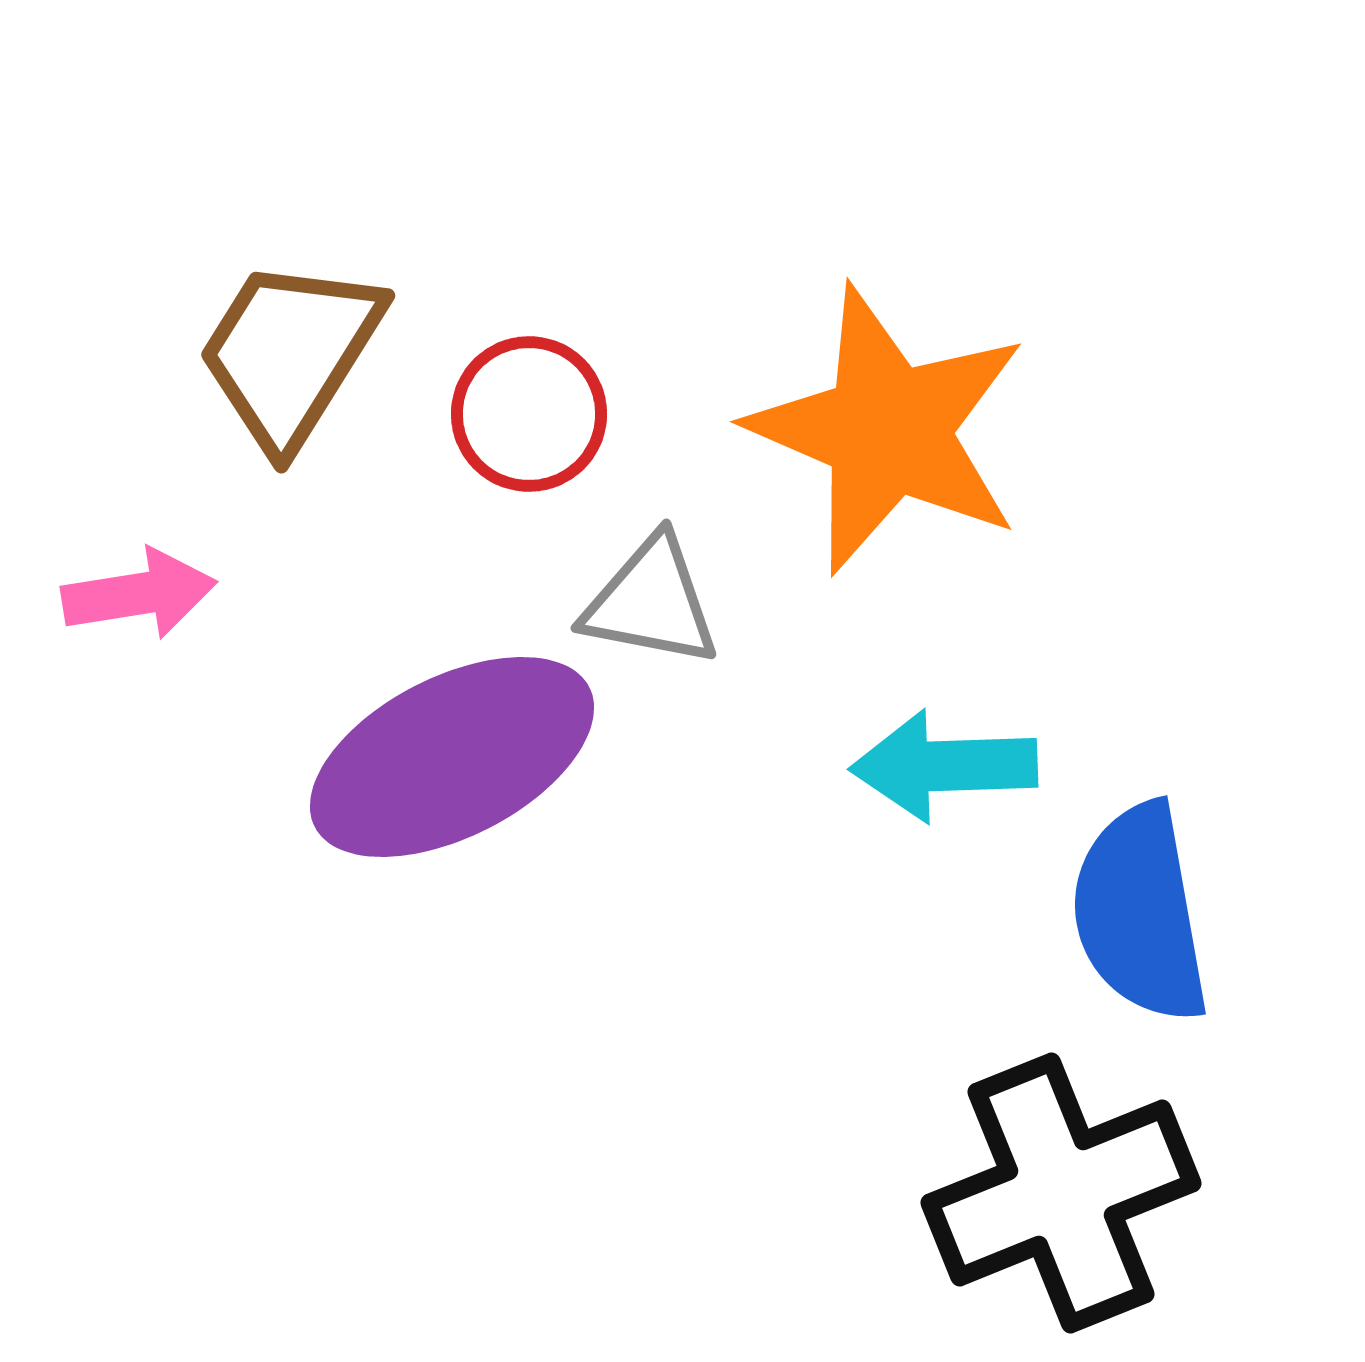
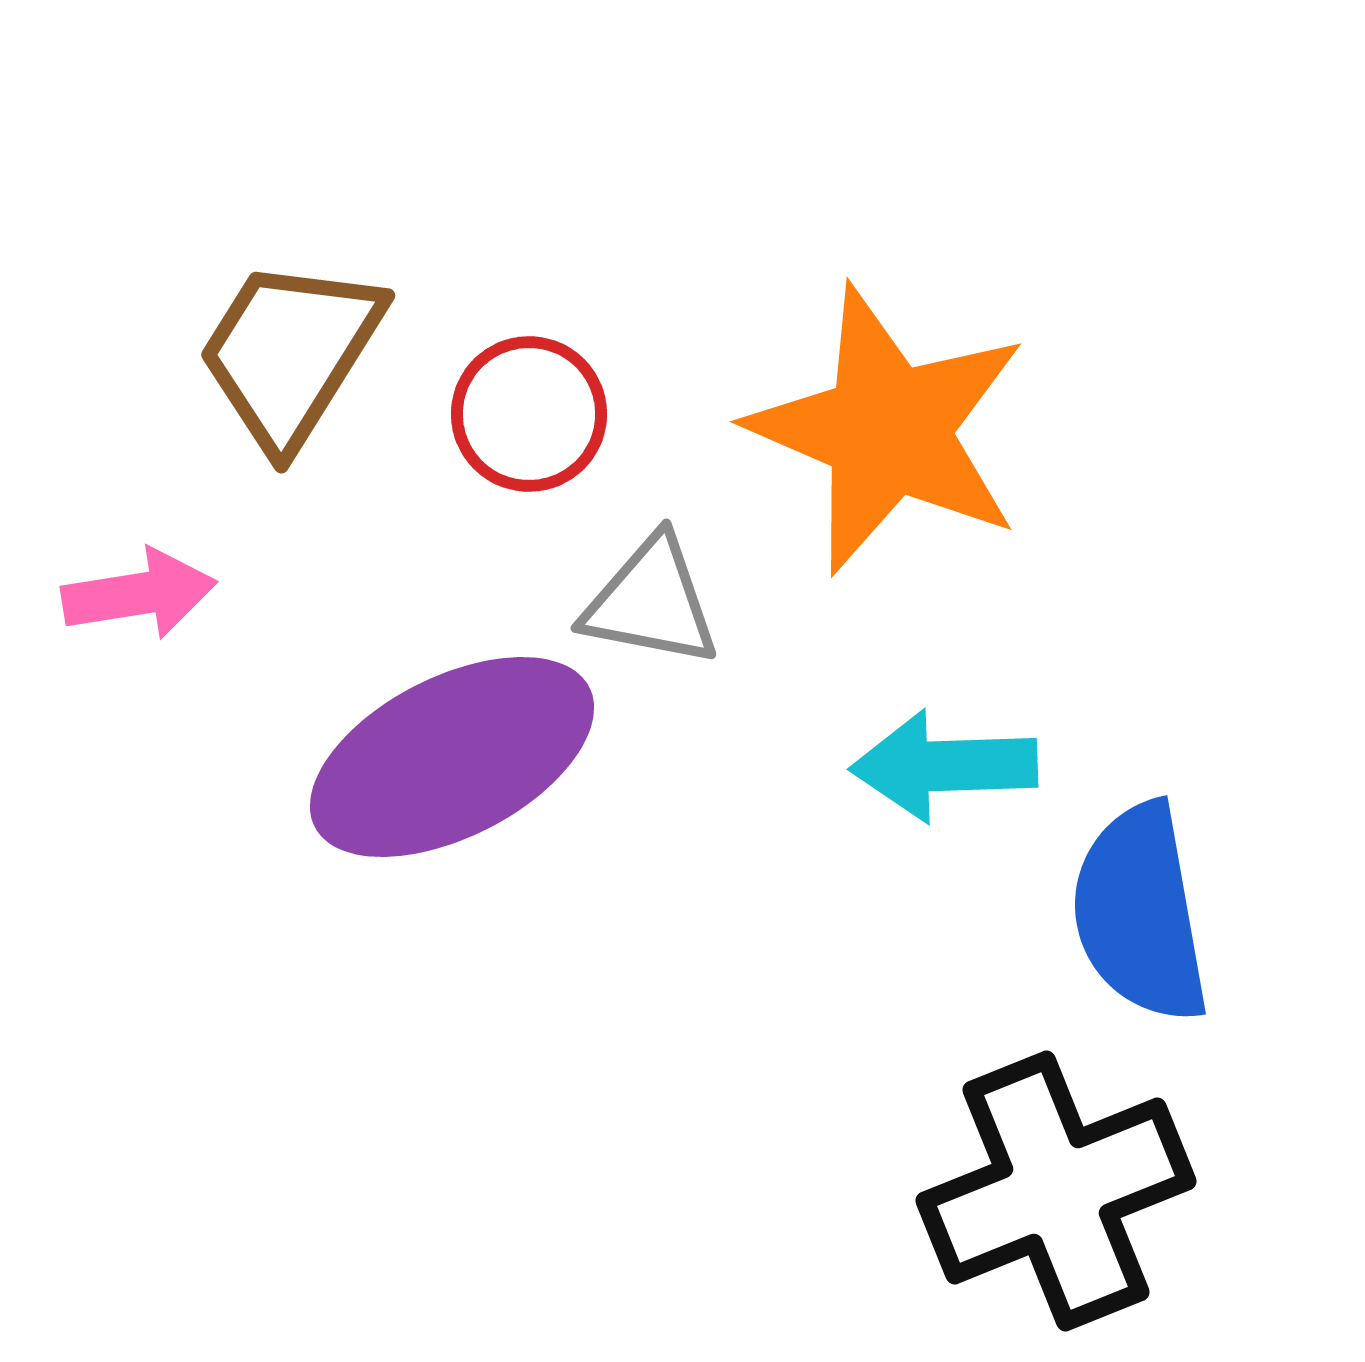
black cross: moved 5 px left, 2 px up
